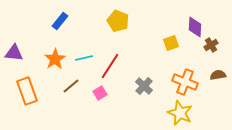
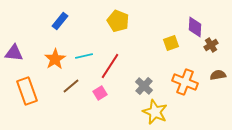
cyan line: moved 2 px up
yellow star: moved 25 px left, 1 px up
